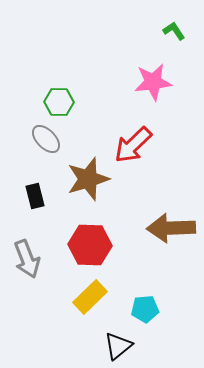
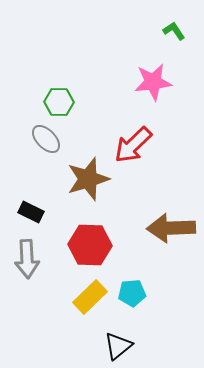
black rectangle: moved 4 px left, 16 px down; rotated 50 degrees counterclockwise
gray arrow: rotated 18 degrees clockwise
cyan pentagon: moved 13 px left, 16 px up
